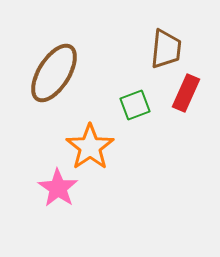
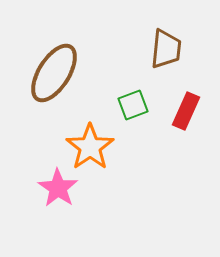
red rectangle: moved 18 px down
green square: moved 2 px left
